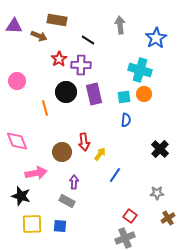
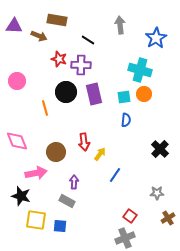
red star: rotated 21 degrees counterclockwise
brown circle: moved 6 px left
yellow square: moved 4 px right, 4 px up; rotated 10 degrees clockwise
